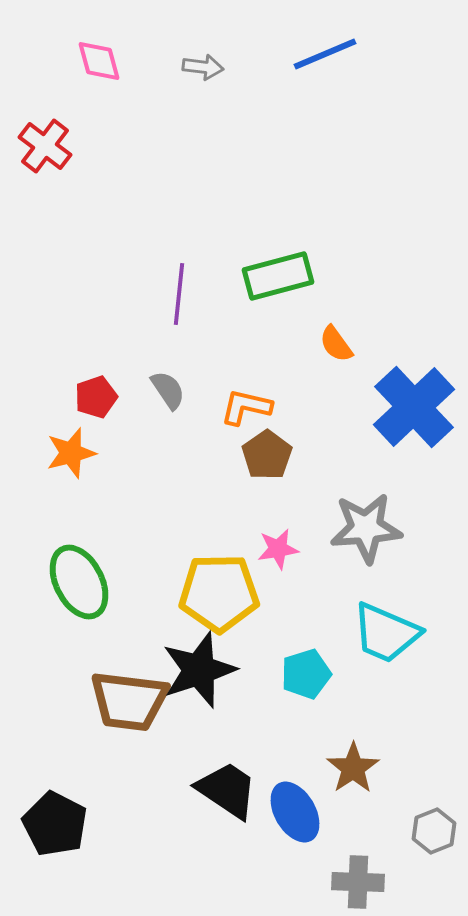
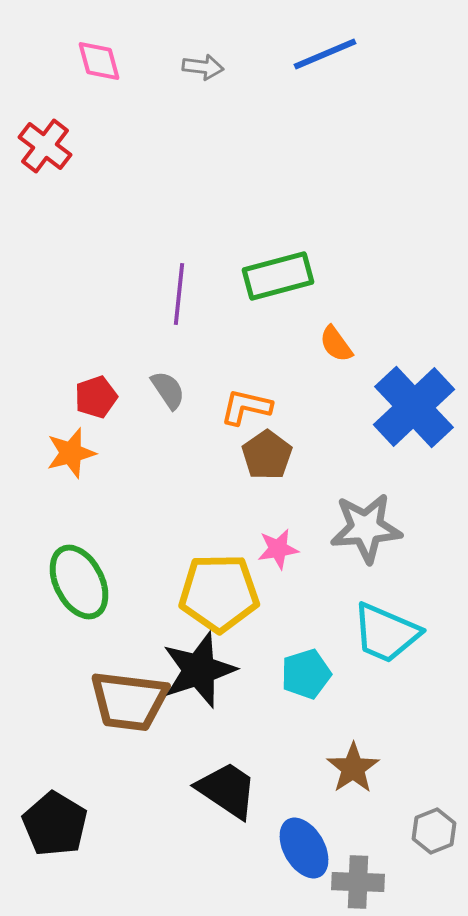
blue ellipse: moved 9 px right, 36 px down
black pentagon: rotated 4 degrees clockwise
